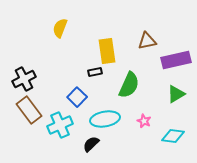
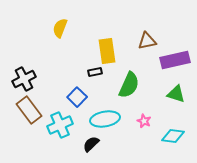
purple rectangle: moved 1 px left
green triangle: rotated 48 degrees clockwise
